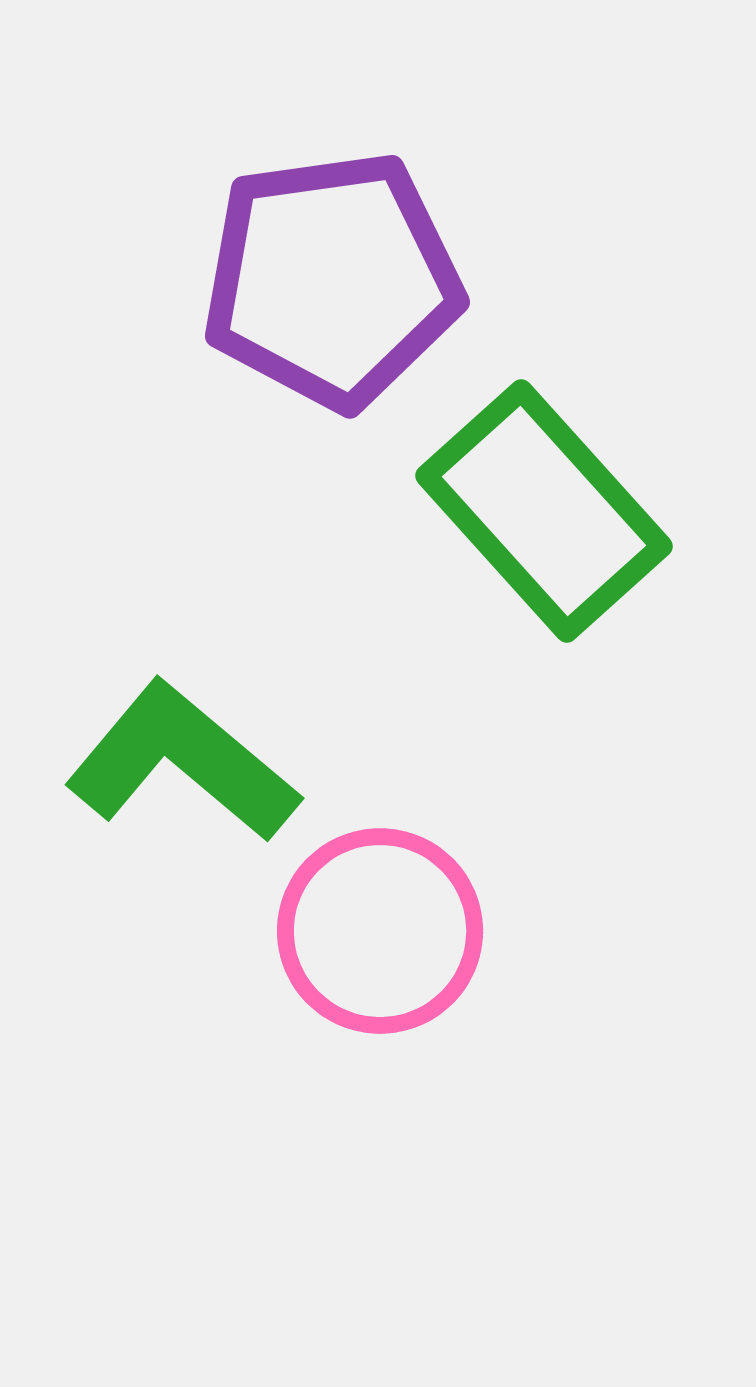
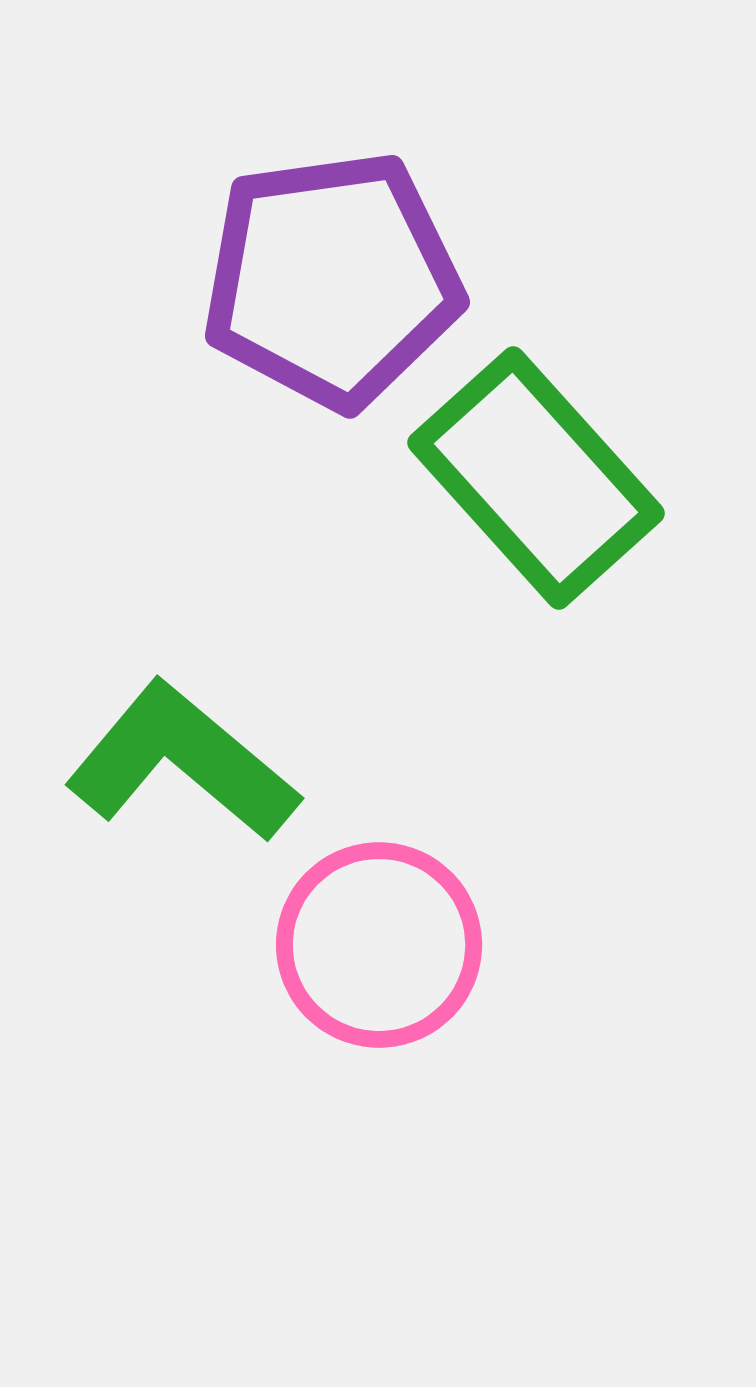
green rectangle: moved 8 px left, 33 px up
pink circle: moved 1 px left, 14 px down
